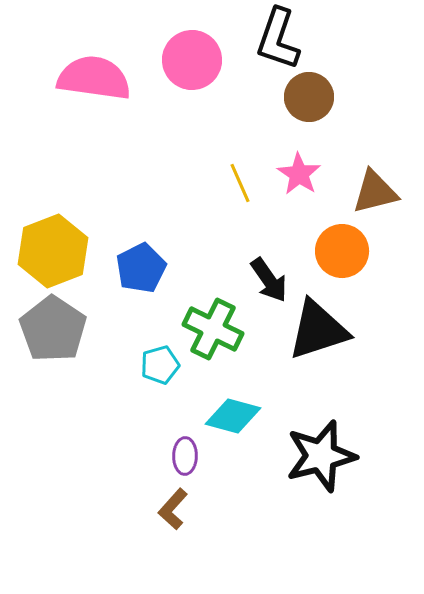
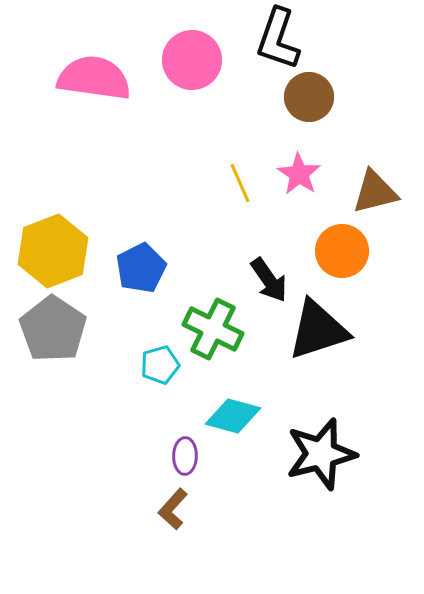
black star: moved 2 px up
